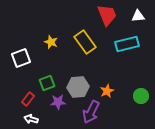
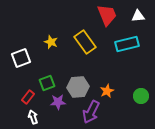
red rectangle: moved 2 px up
white arrow: moved 2 px right, 2 px up; rotated 56 degrees clockwise
